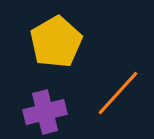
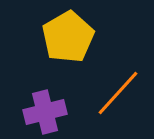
yellow pentagon: moved 12 px right, 5 px up
